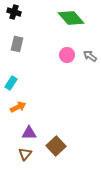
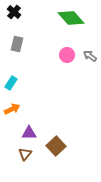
black cross: rotated 24 degrees clockwise
orange arrow: moved 6 px left, 2 px down
